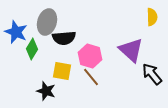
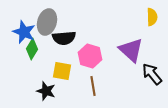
blue star: moved 8 px right
brown line: moved 2 px right, 9 px down; rotated 30 degrees clockwise
